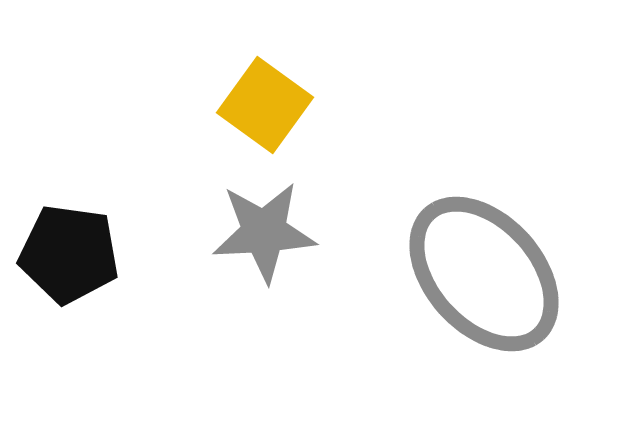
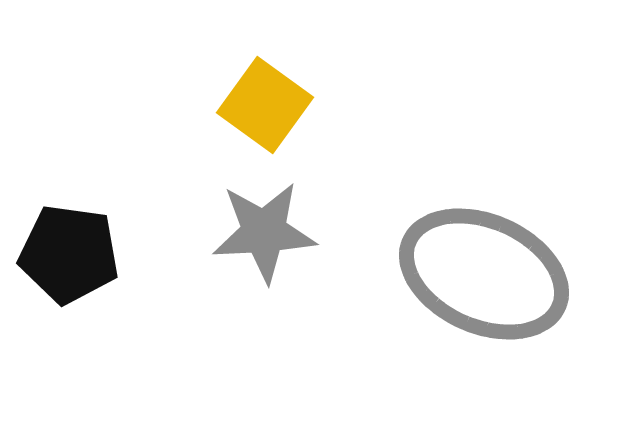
gray ellipse: rotated 24 degrees counterclockwise
